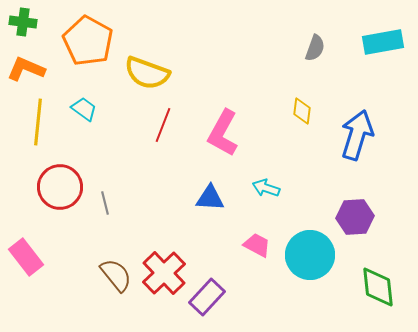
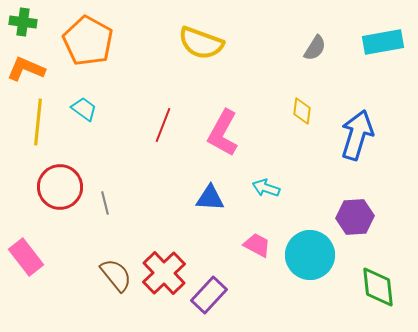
gray semicircle: rotated 12 degrees clockwise
yellow semicircle: moved 54 px right, 30 px up
purple rectangle: moved 2 px right, 2 px up
